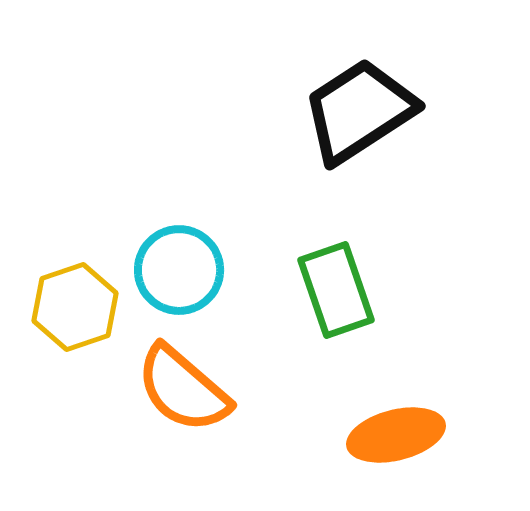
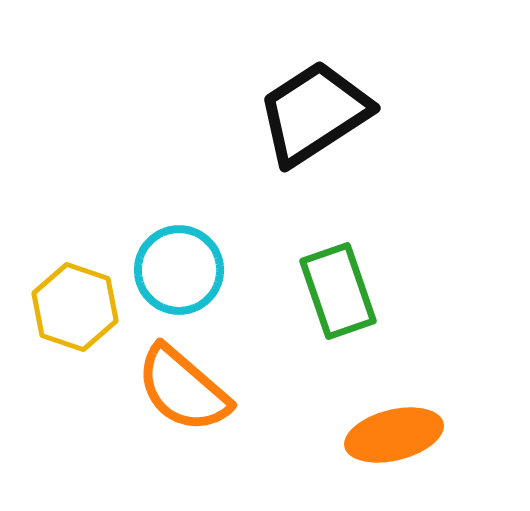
black trapezoid: moved 45 px left, 2 px down
green rectangle: moved 2 px right, 1 px down
yellow hexagon: rotated 22 degrees counterclockwise
orange ellipse: moved 2 px left
